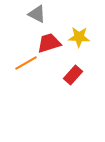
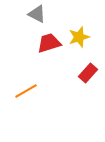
yellow star: rotated 20 degrees counterclockwise
orange line: moved 28 px down
red rectangle: moved 15 px right, 2 px up
